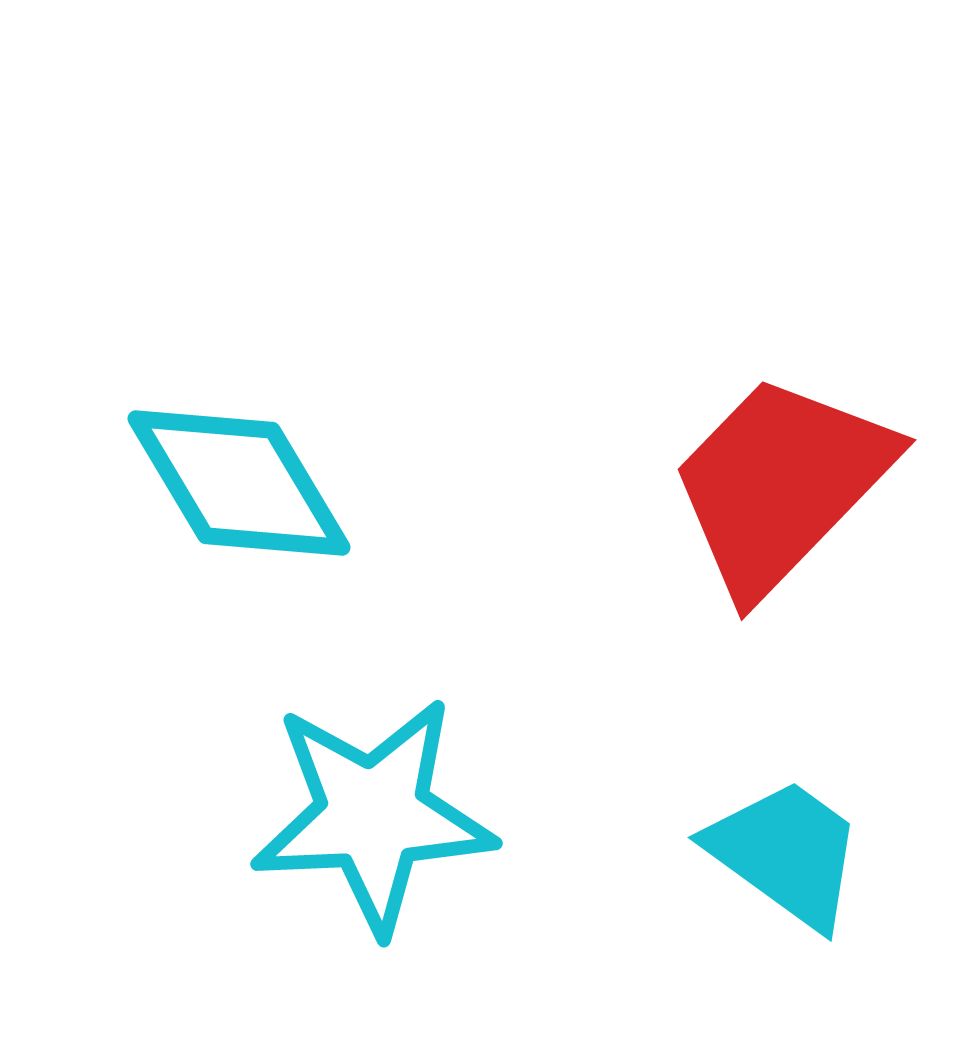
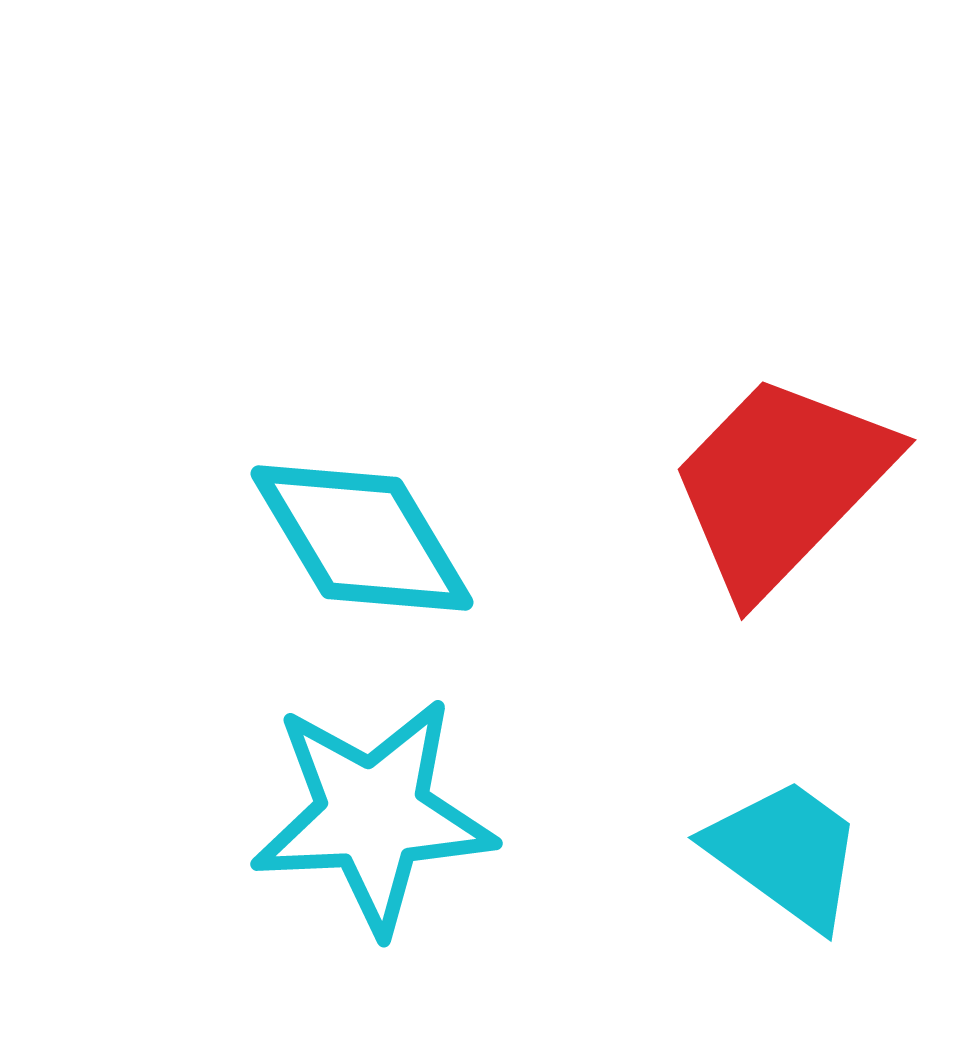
cyan diamond: moved 123 px right, 55 px down
